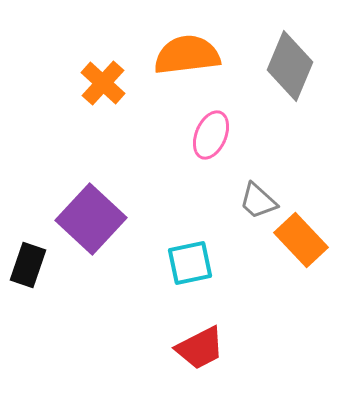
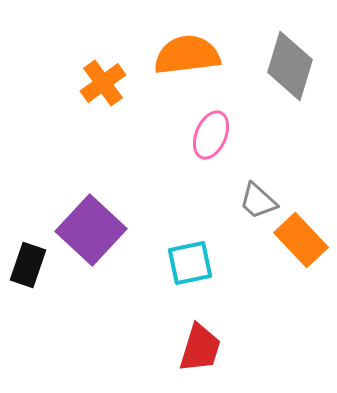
gray diamond: rotated 6 degrees counterclockwise
orange cross: rotated 12 degrees clockwise
purple square: moved 11 px down
red trapezoid: rotated 46 degrees counterclockwise
